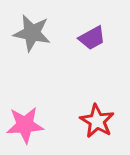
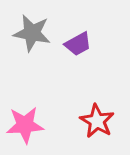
purple trapezoid: moved 14 px left, 6 px down
